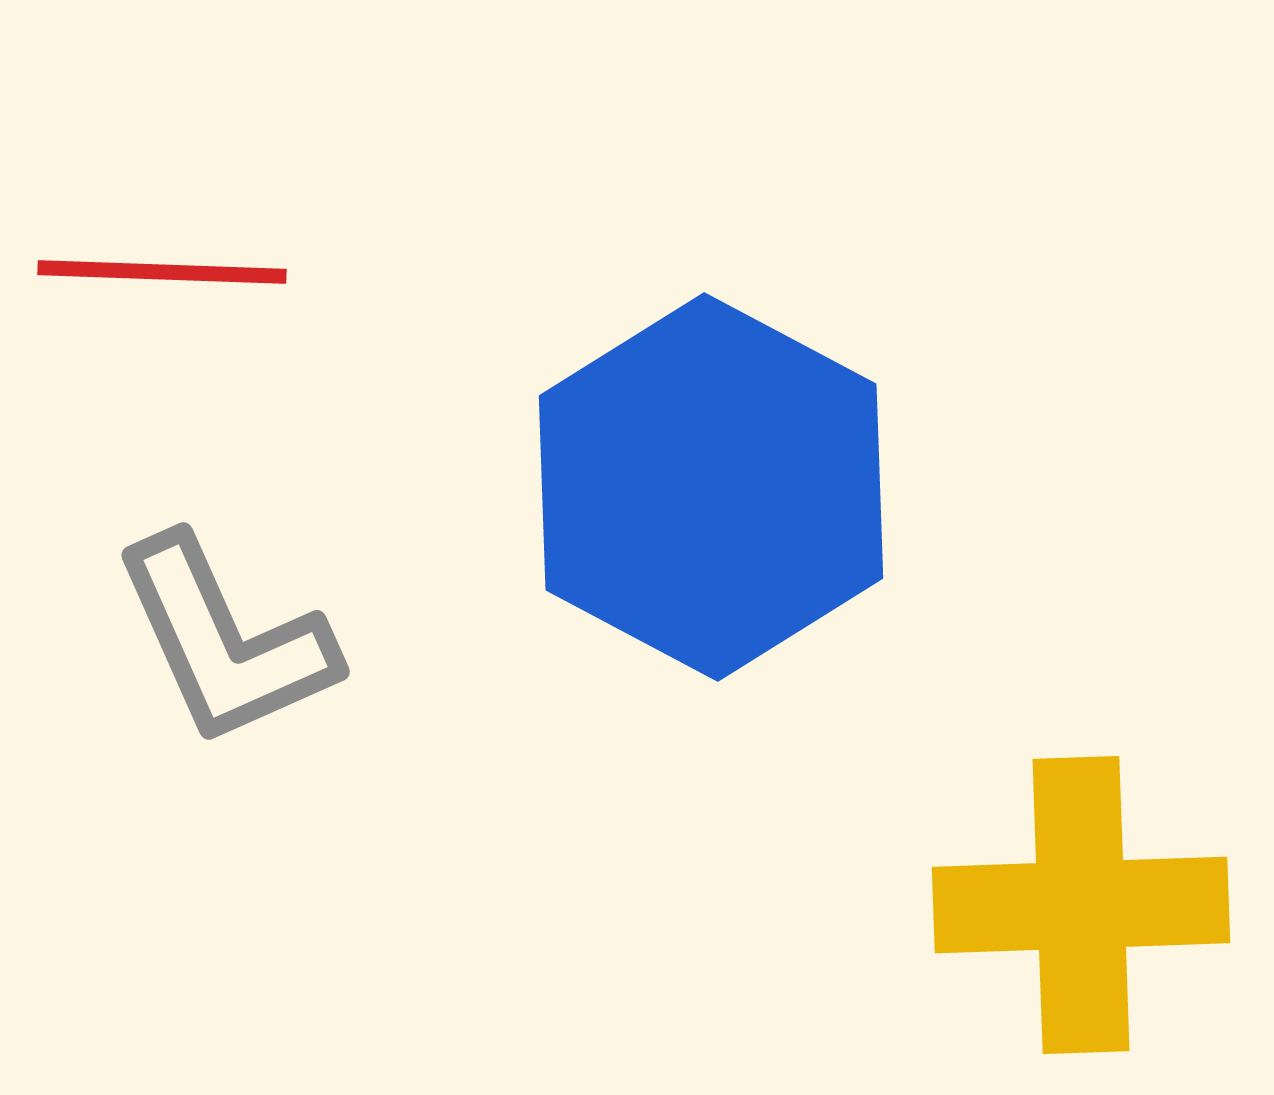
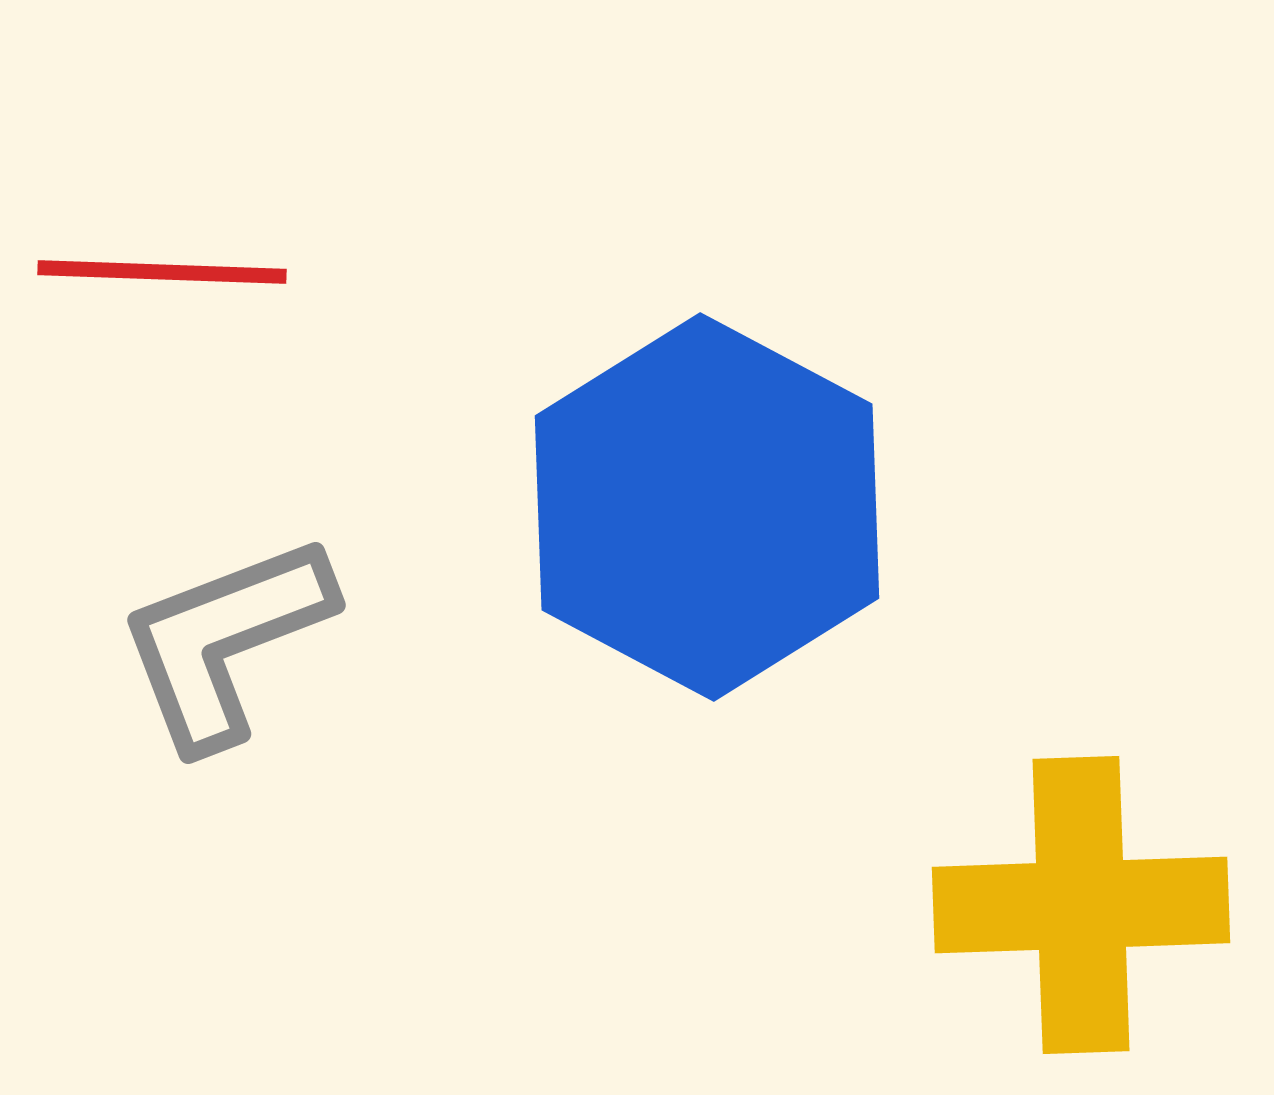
blue hexagon: moved 4 px left, 20 px down
gray L-shape: rotated 93 degrees clockwise
